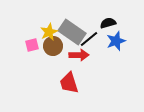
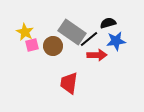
yellow star: moved 24 px left; rotated 18 degrees counterclockwise
blue star: rotated 12 degrees clockwise
red arrow: moved 18 px right
red trapezoid: rotated 25 degrees clockwise
